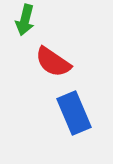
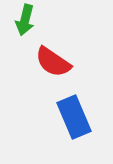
blue rectangle: moved 4 px down
